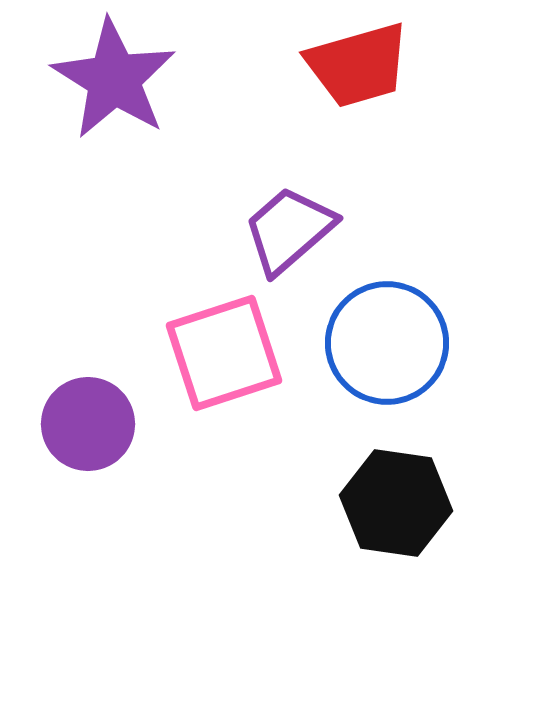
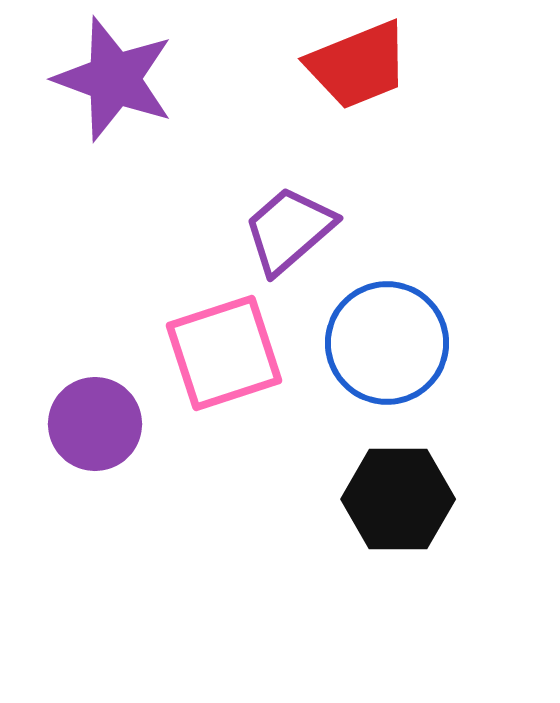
red trapezoid: rotated 6 degrees counterclockwise
purple star: rotated 12 degrees counterclockwise
purple circle: moved 7 px right
black hexagon: moved 2 px right, 4 px up; rotated 8 degrees counterclockwise
